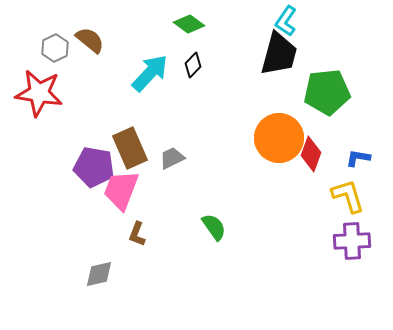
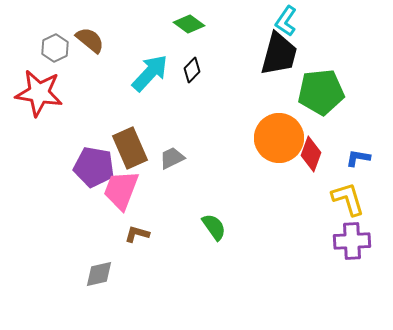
black diamond: moved 1 px left, 5 px down
green pentagon: moved 6 px left
yellow L-shape: moved 3 px down
brown L-shape: rotated 85 degrees clockwise
